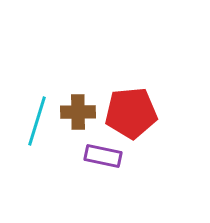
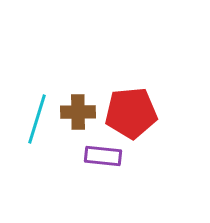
cyan line: moved 2 px up
purple rectangle: rotated 6 degrees counterclockwise
